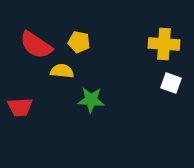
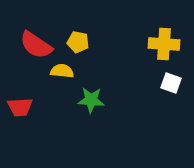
yellow pentagon: moved 1 px left
